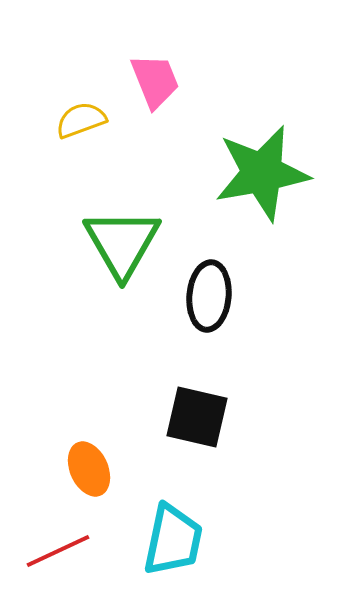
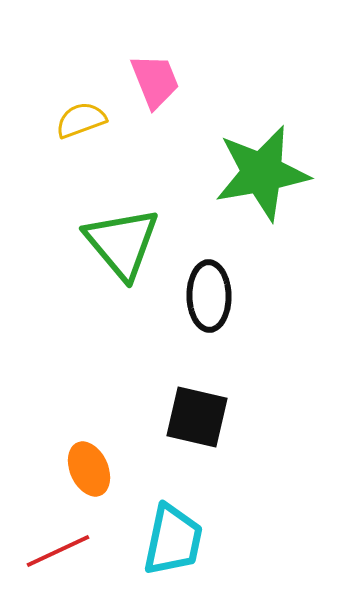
green triangle: rotated 10 degrees counterclockwise
black ellipse: rotated 6 degrees counterclockwise
